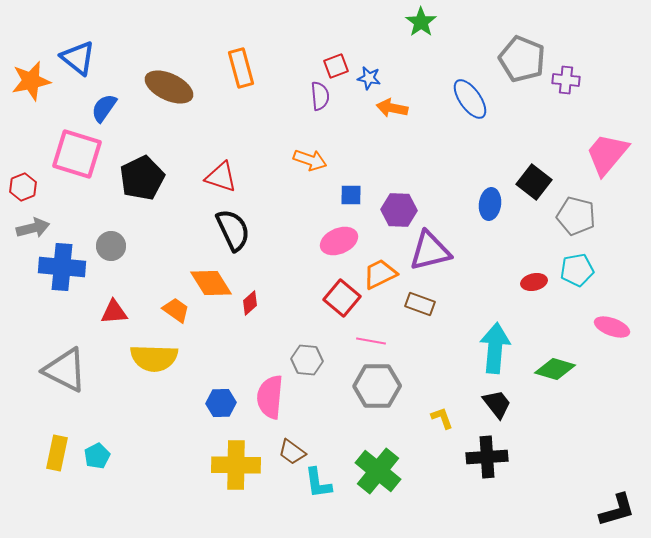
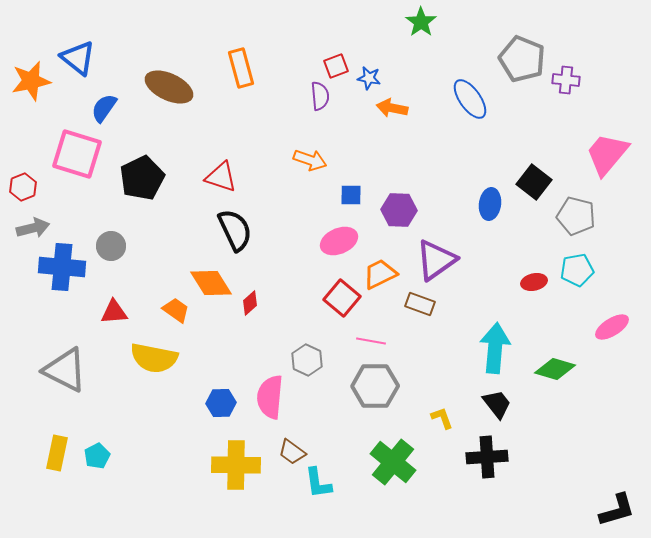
black semicircle at (233, 230): moved 2 px right
purple triangle at (430, 251): moved 6 px right, 9 px down; rotated 21 degrees counterclockwise
pink ellipse at (612, 327): rotated 52 degrees counterclockwise
yellow semicircle at (154, 358): rotated 9 degrees clockwise
gray hexagon at (307, 360): rotated 20 degrees clockwise
gray hexagon at (377, 386): moved 2 px left
green cross at (378, 471): moved 15 px right, 9 px up
